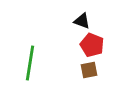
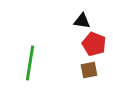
black triangle: rotated 12 degrees counterclockwise
red pentagon: moved 2 px right, 1 px up
